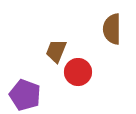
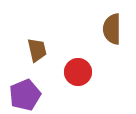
brown trapezoid: moved 19 px left, 1 px up; rotated 145 degrees clockwise
purple pentagon: rotated 28 degrees clockwise
